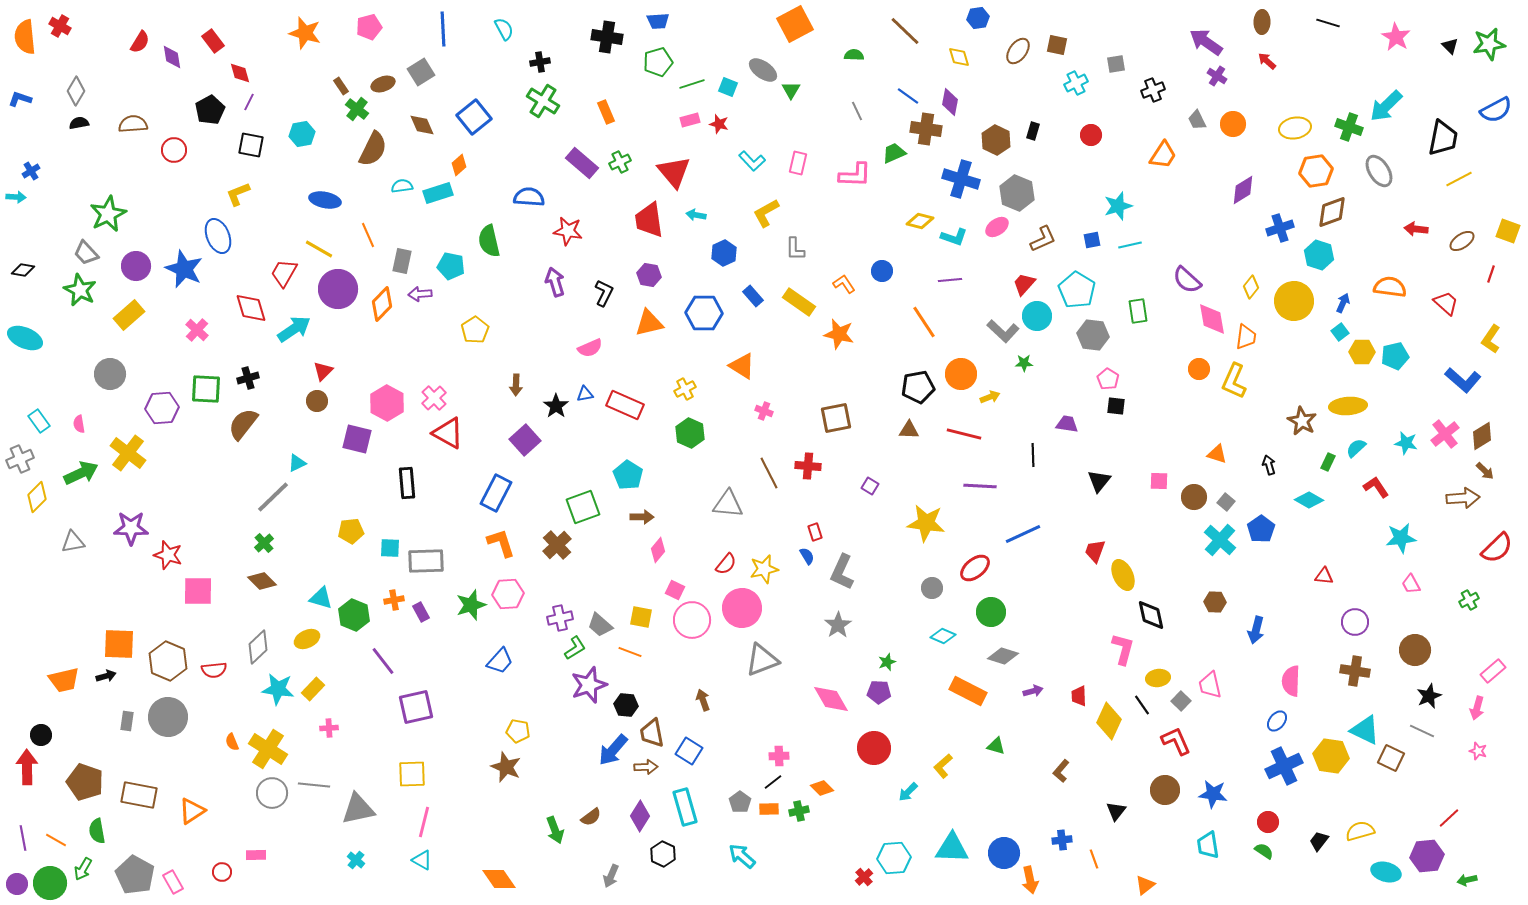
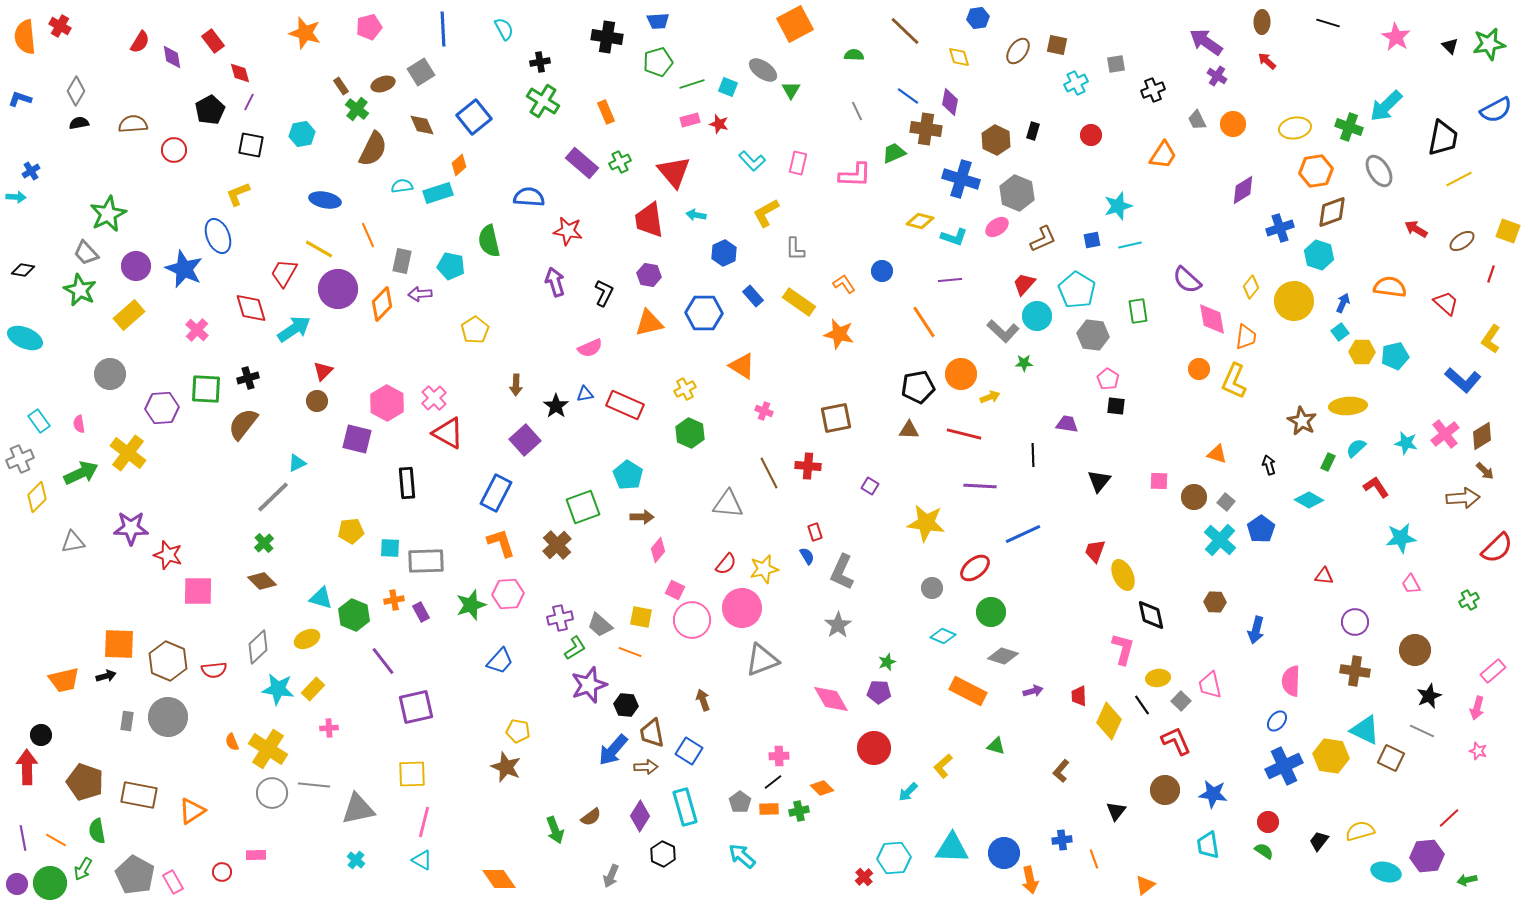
red arrow at (1416, 229): rotated 25 degrees clockwise
